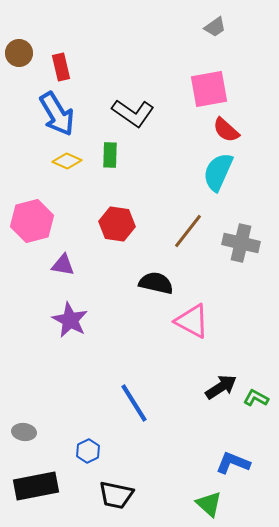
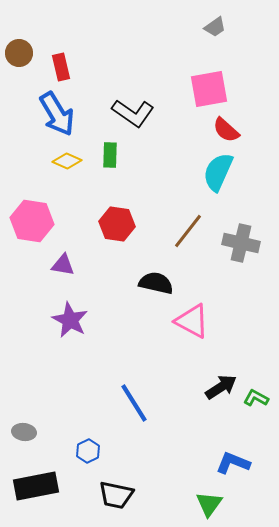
pink hexagon: rotated 24 degrees clockwise
green triangle: rotated 24 degrees clockwise
